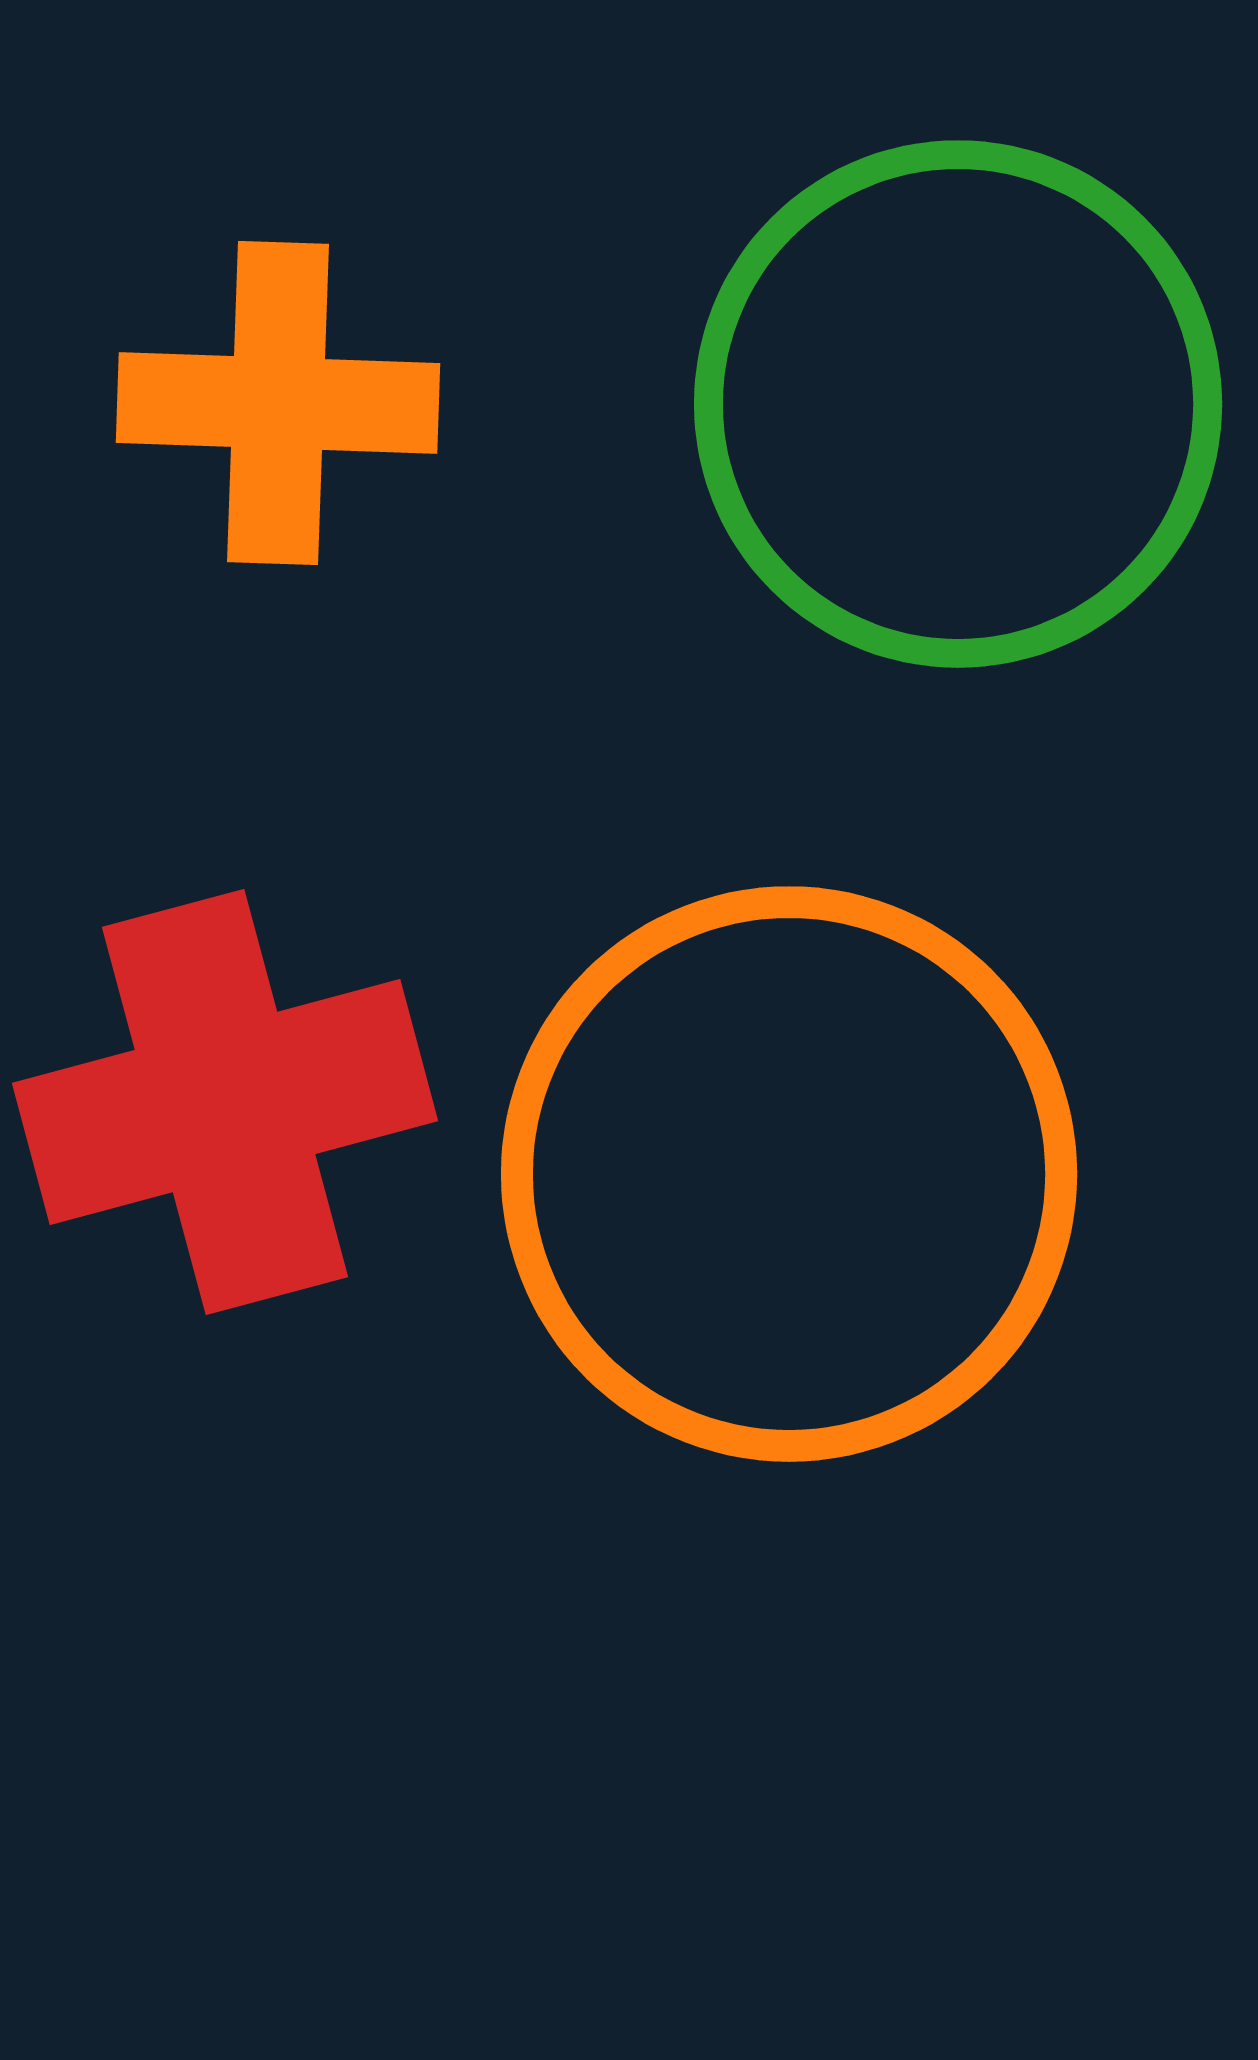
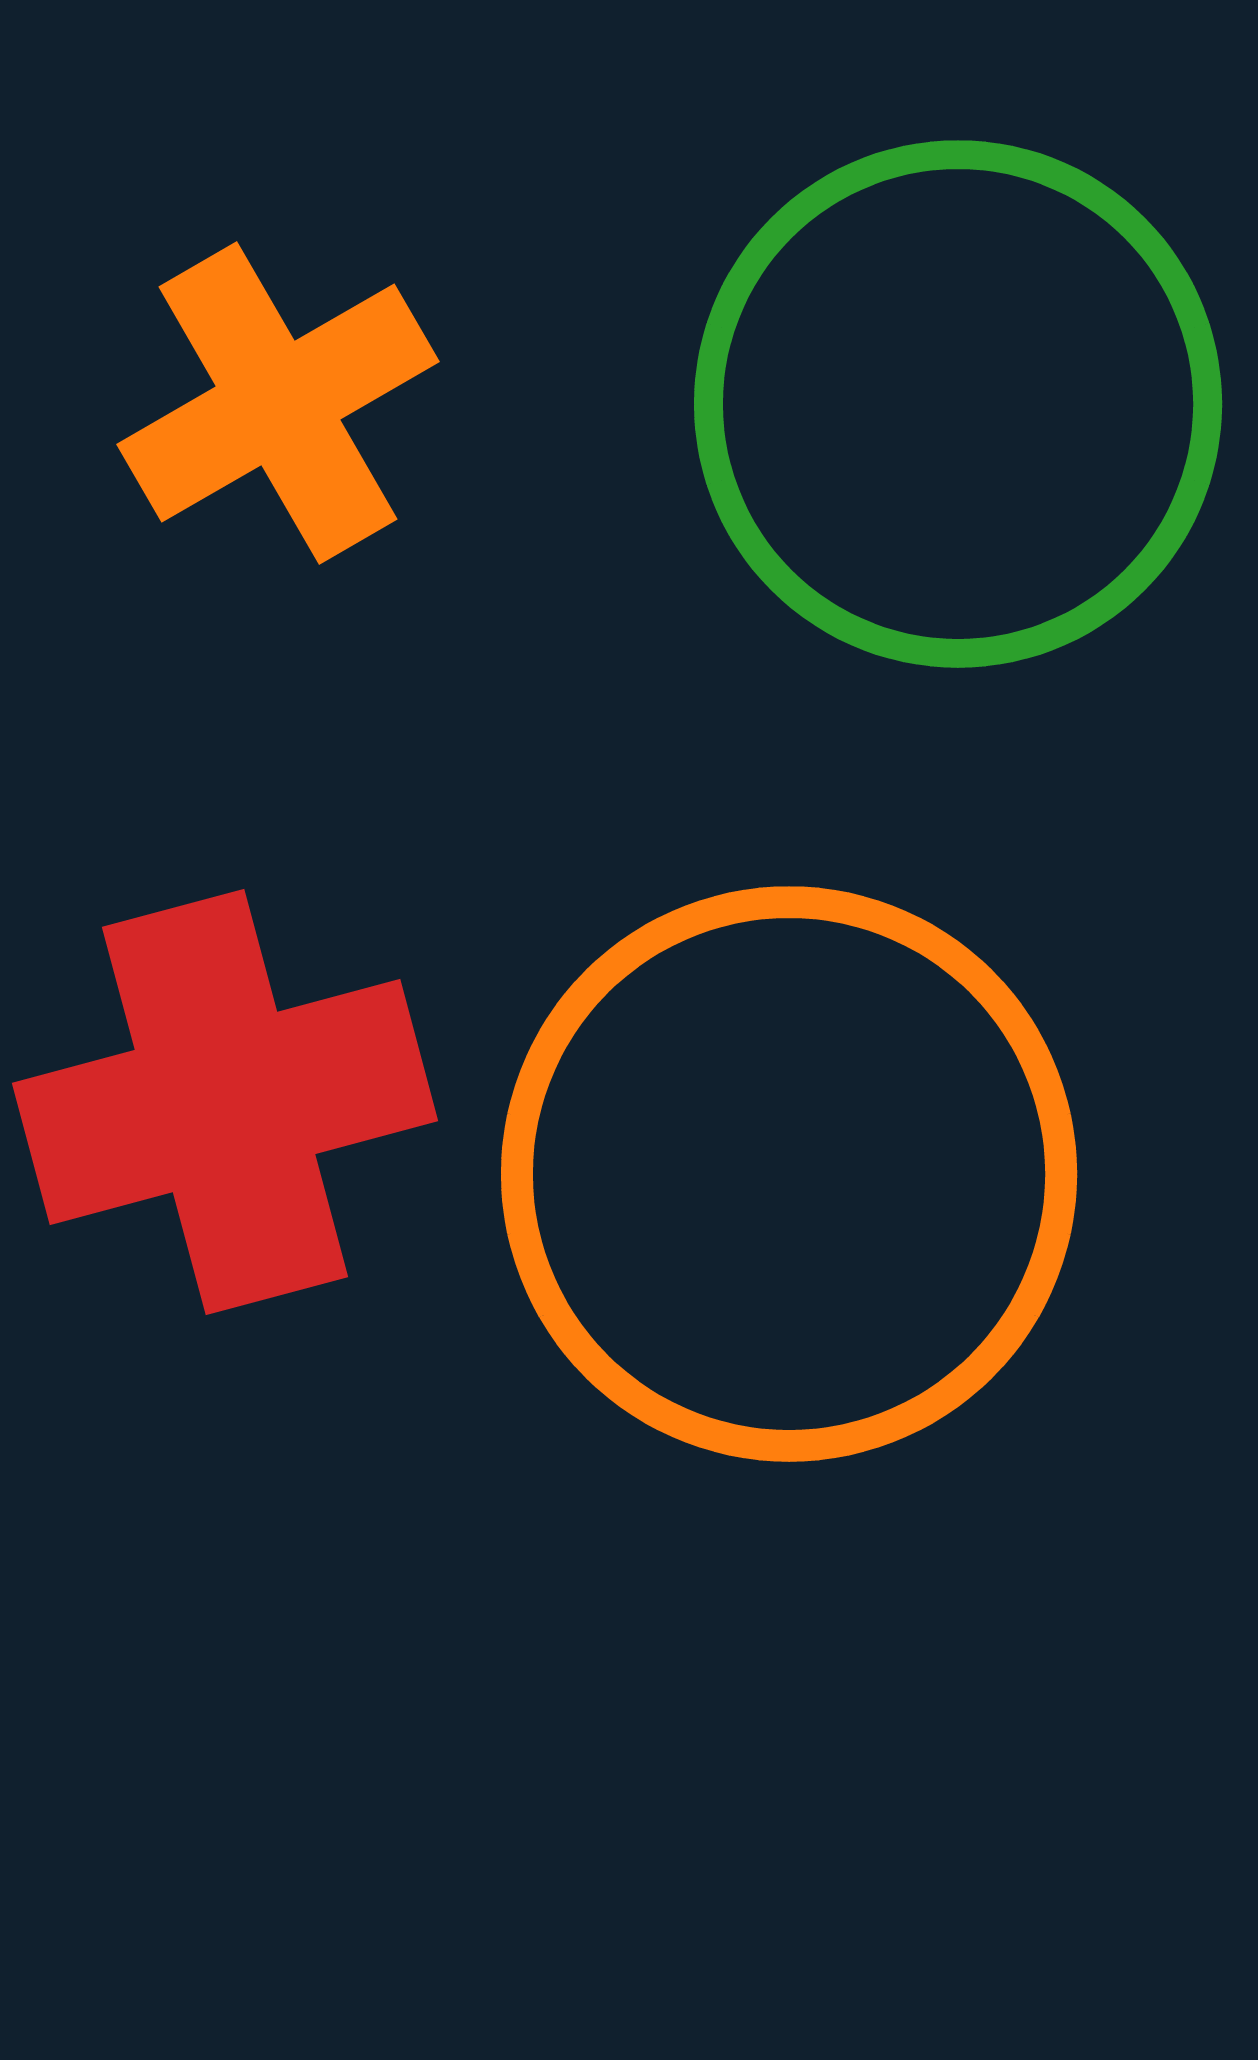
orange cross: rotated 32 degrees counterclockwise
